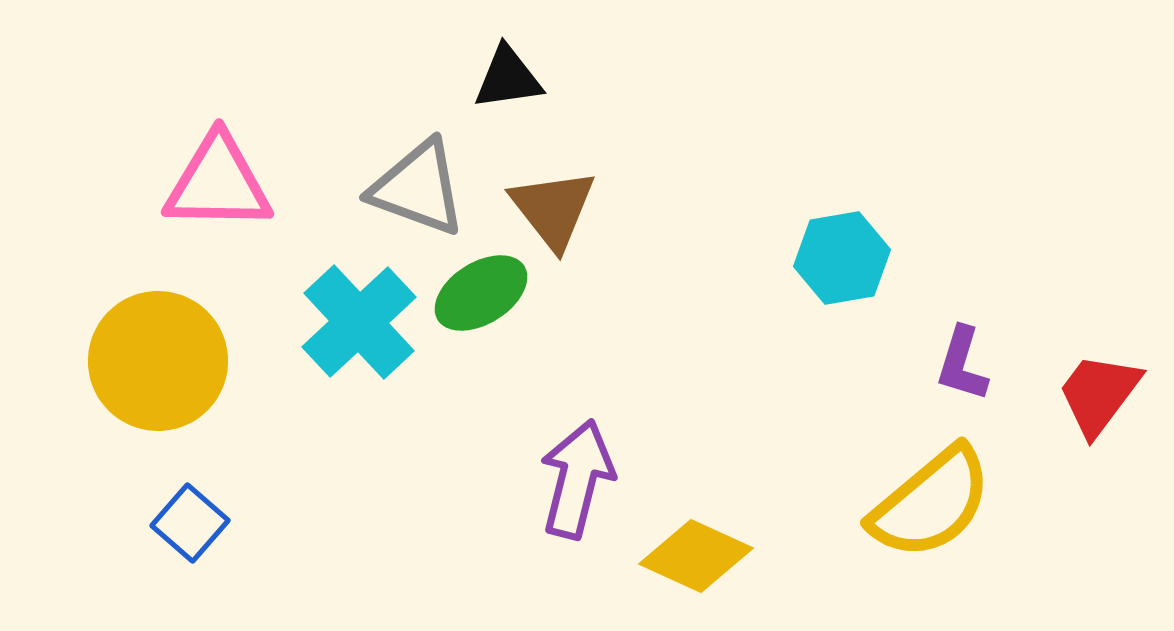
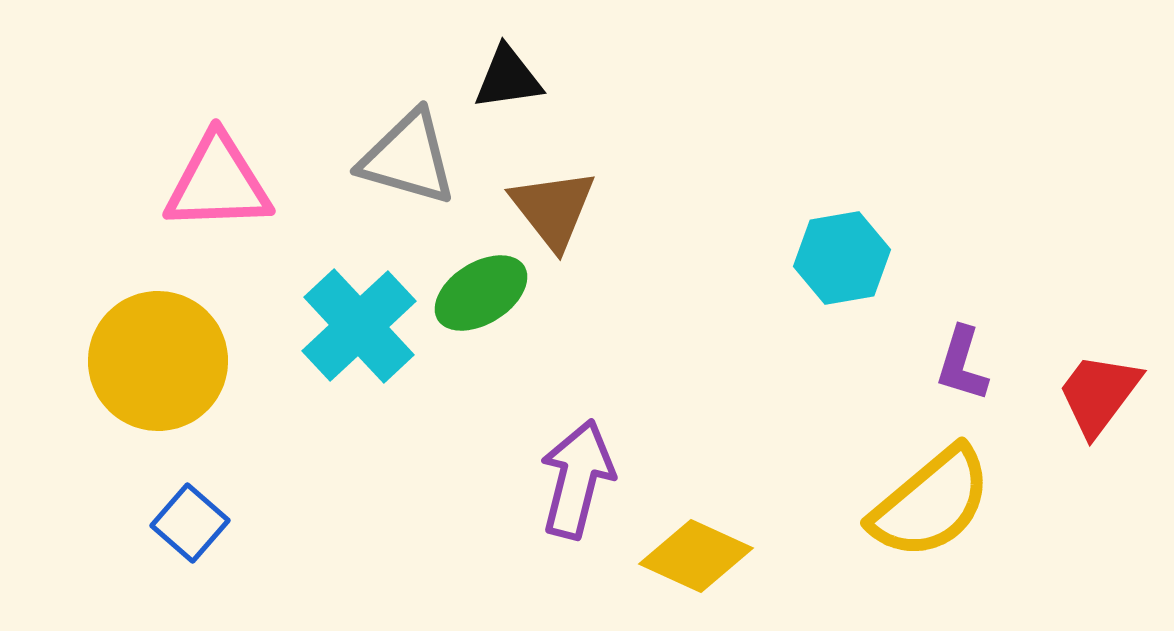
pink triangle: rotated 3 degrees counterclockwise
gray triangle: moved 10 px left, 30 px up; rotated 4 degrees counterclockwise
cyan cross: moved 4 px down
